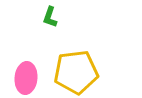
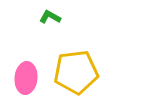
green L-shape: rotated 100 degrees clockwise
